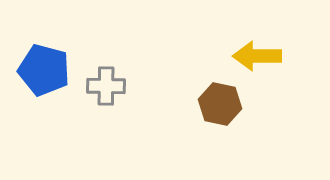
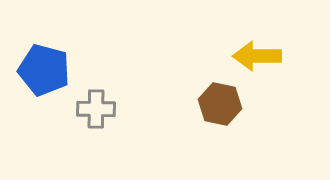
gray cross: moved 10 px left, 23 px down
